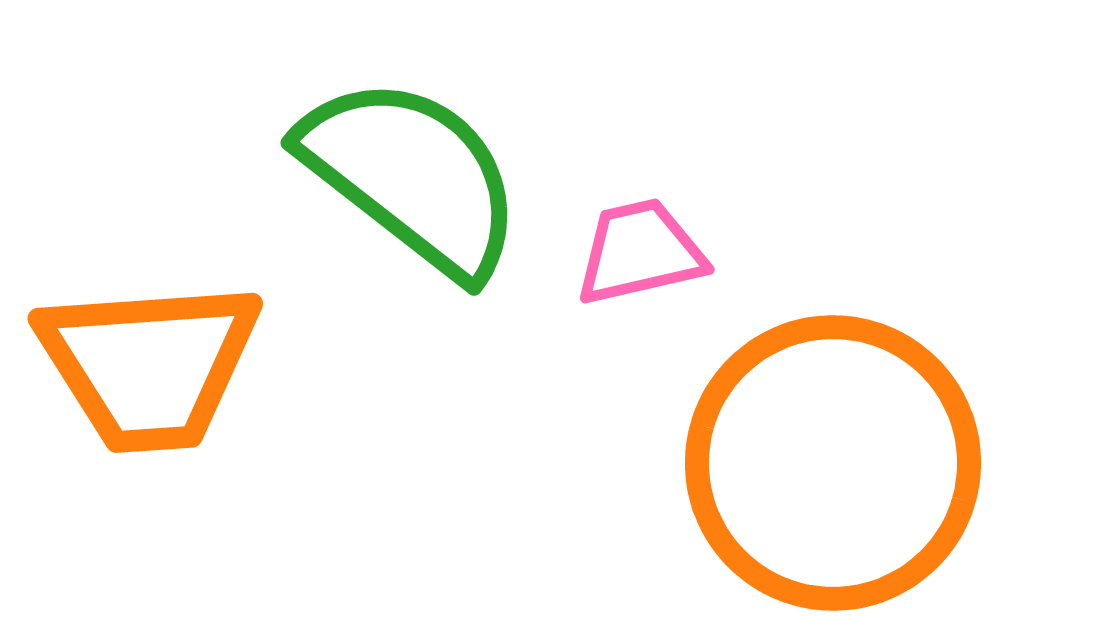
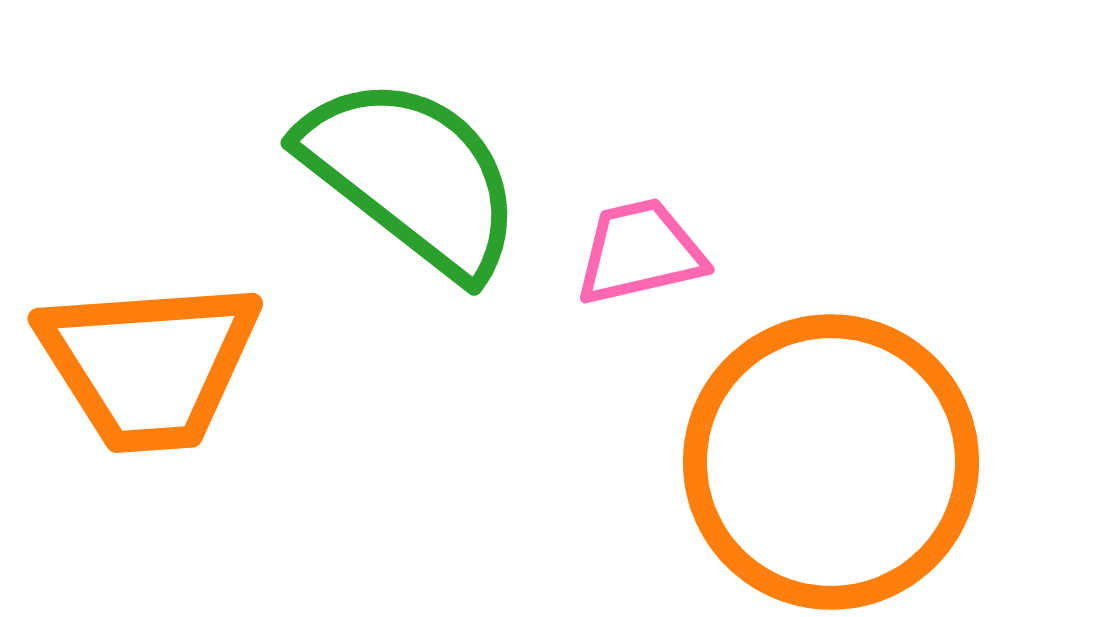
orange circle: moved 2 px left, 1 px up
